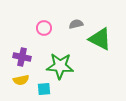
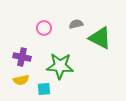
green triangle: moved 1 px up
